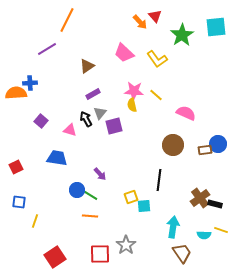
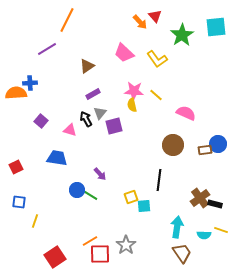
orange line at (90, 216): moved 25 px down; rotated 35 degrees counterclockwise
cyan arrow at (173, 227): moved 4 px right
